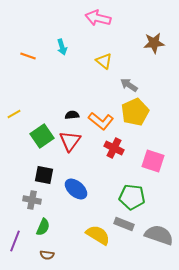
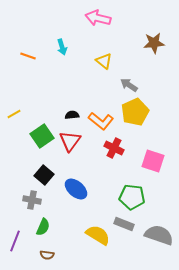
black square: rotated 30 degrees clockwise
